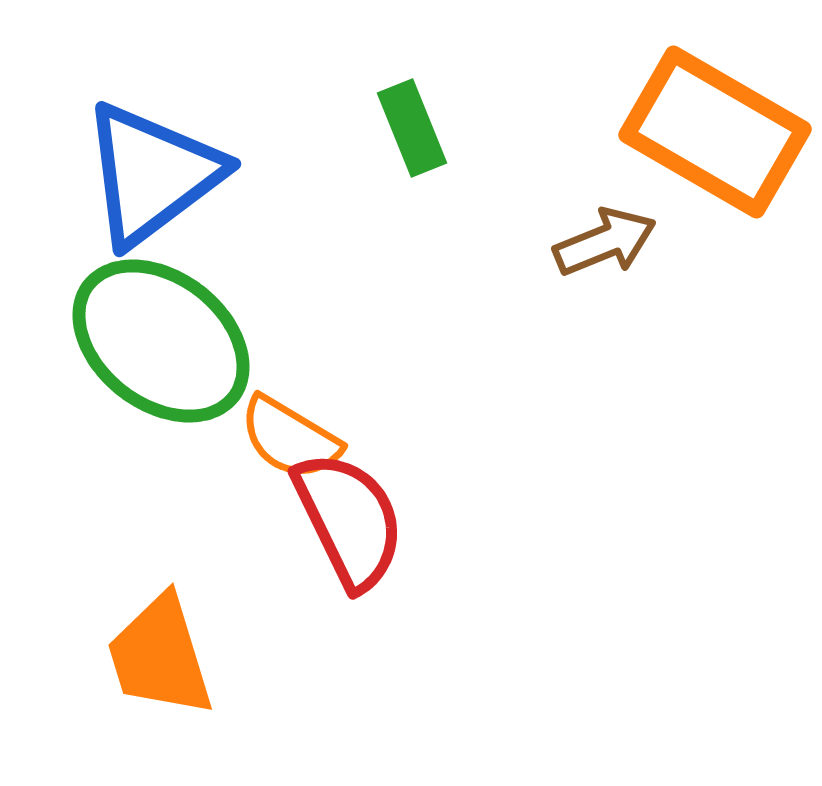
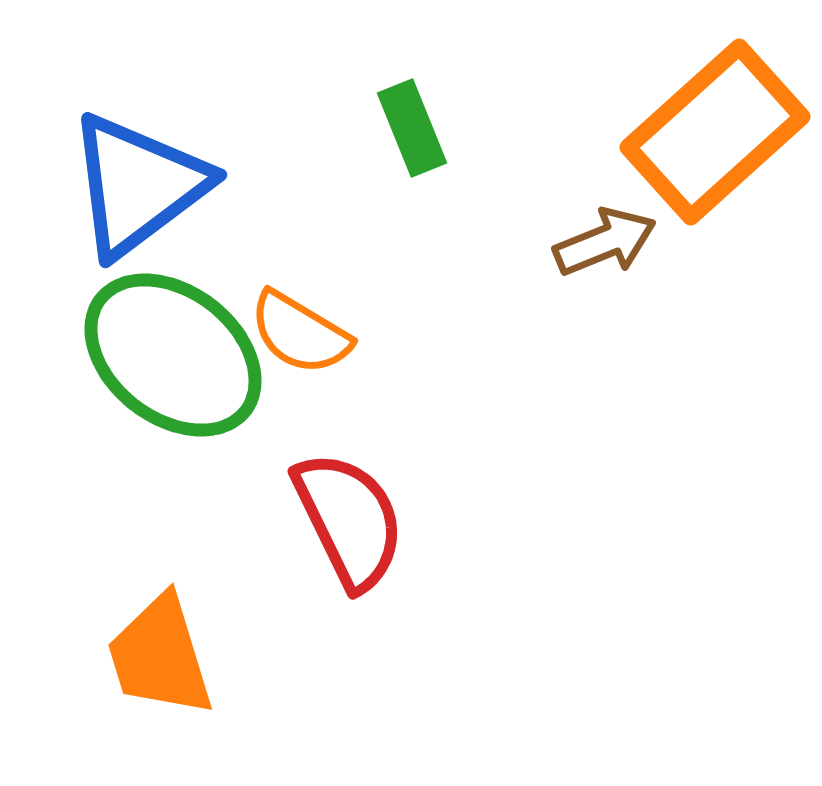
orange rectangle: rotated 72 degrees counterclockwise
blue triangle: moved 14 px left, 11 px down
green ellipse: moved 12 px right, 14 px down
orange semicircle: moved 10 px right, 105 px up
